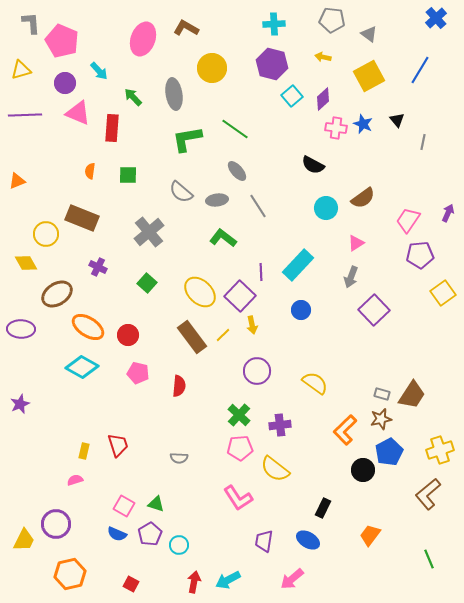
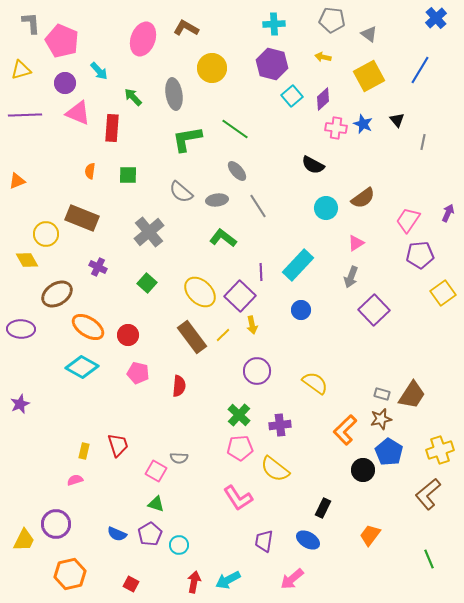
yellow diamond at (26, 263): moved 1 px right, 3 px up
blue pentagon at (389, 452): rotated 12 degrees counterclockwise
pink square at (124, 506): moved 32 px right, 35 px up
